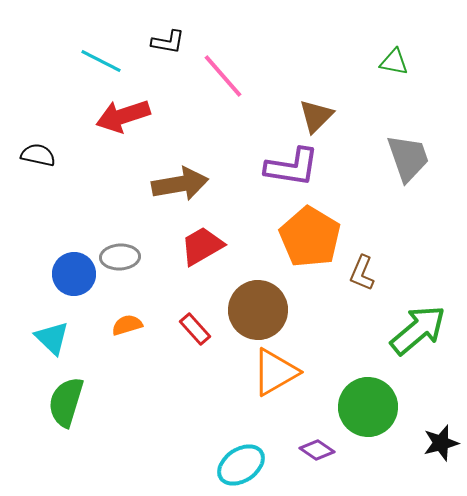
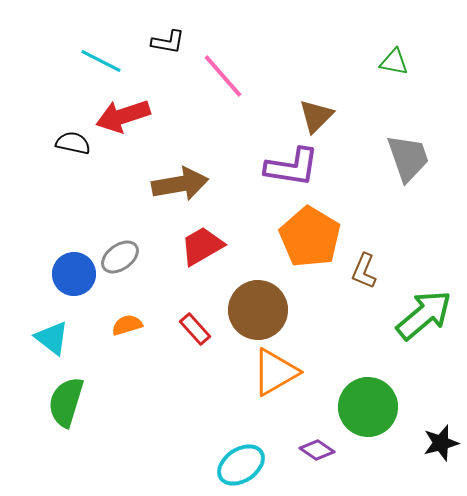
black semicircle: moved 35 px right, 12 px up
gray ellipse: rotated 33 degrees counterclockwise
brown L-shape: moved 2 px right, 2 px up
green arrow: moved 6 px right, 15 px up
cyan triangle: rotated 6 degrees counterclockwise
